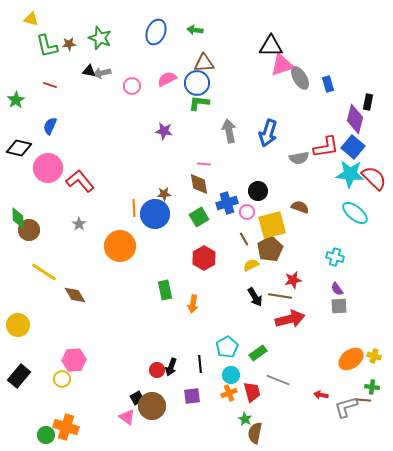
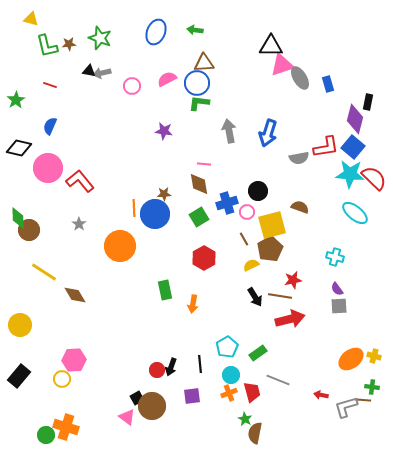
yellow circle at (18, 325): moved 2 px right
